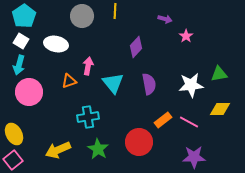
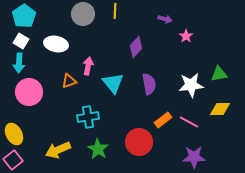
gray circle: moved 1 px right, 2 px up
cyan arrow: moved 2 px up; rotated 12 degrees counterclockwise
